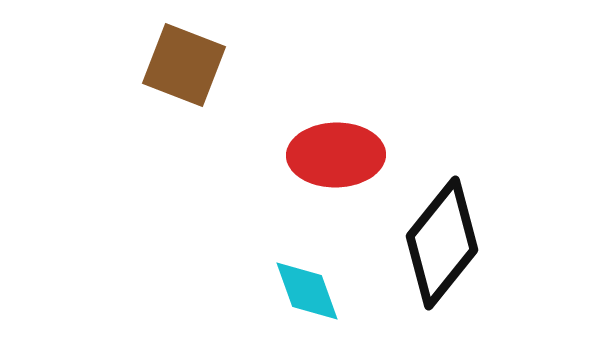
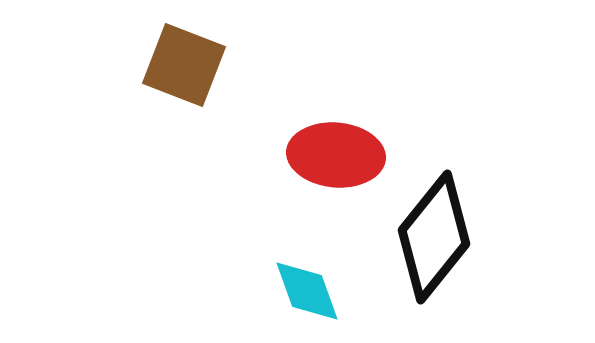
red ellipse: rotated 6 degrees clockwise
black diamond: moved 8 px left, 6 px up
